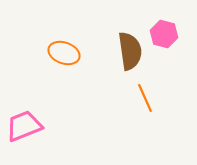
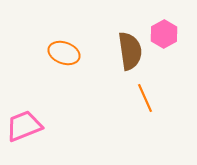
pink hexagon: rotated 16 degrees clockwise
